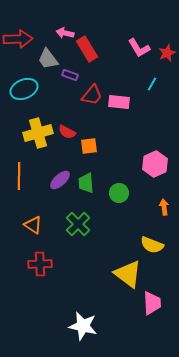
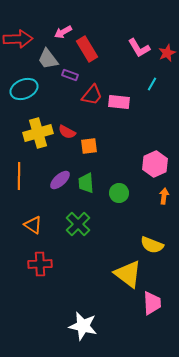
pink arrow: moved 2 px left, 1 px up; rotated 42 degrees counterclockwise
orange arrow: moved 11 px up; rotated 14 degrees clockwise
